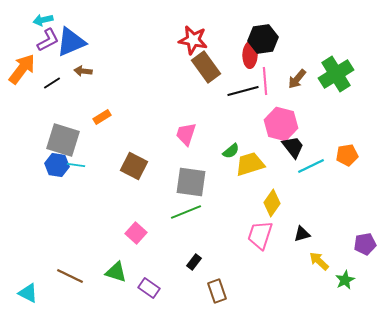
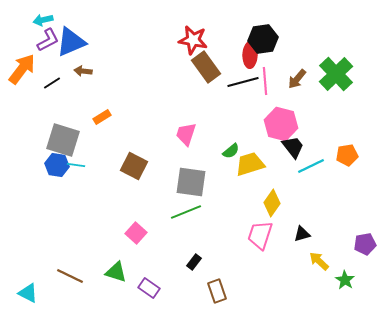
green cross at (336, 74): rotated 12 degrees counterclockwise
black line at (243, 91): moved 9 px up
green star at (345, 280): rotated 12 degrees counterclockwise
